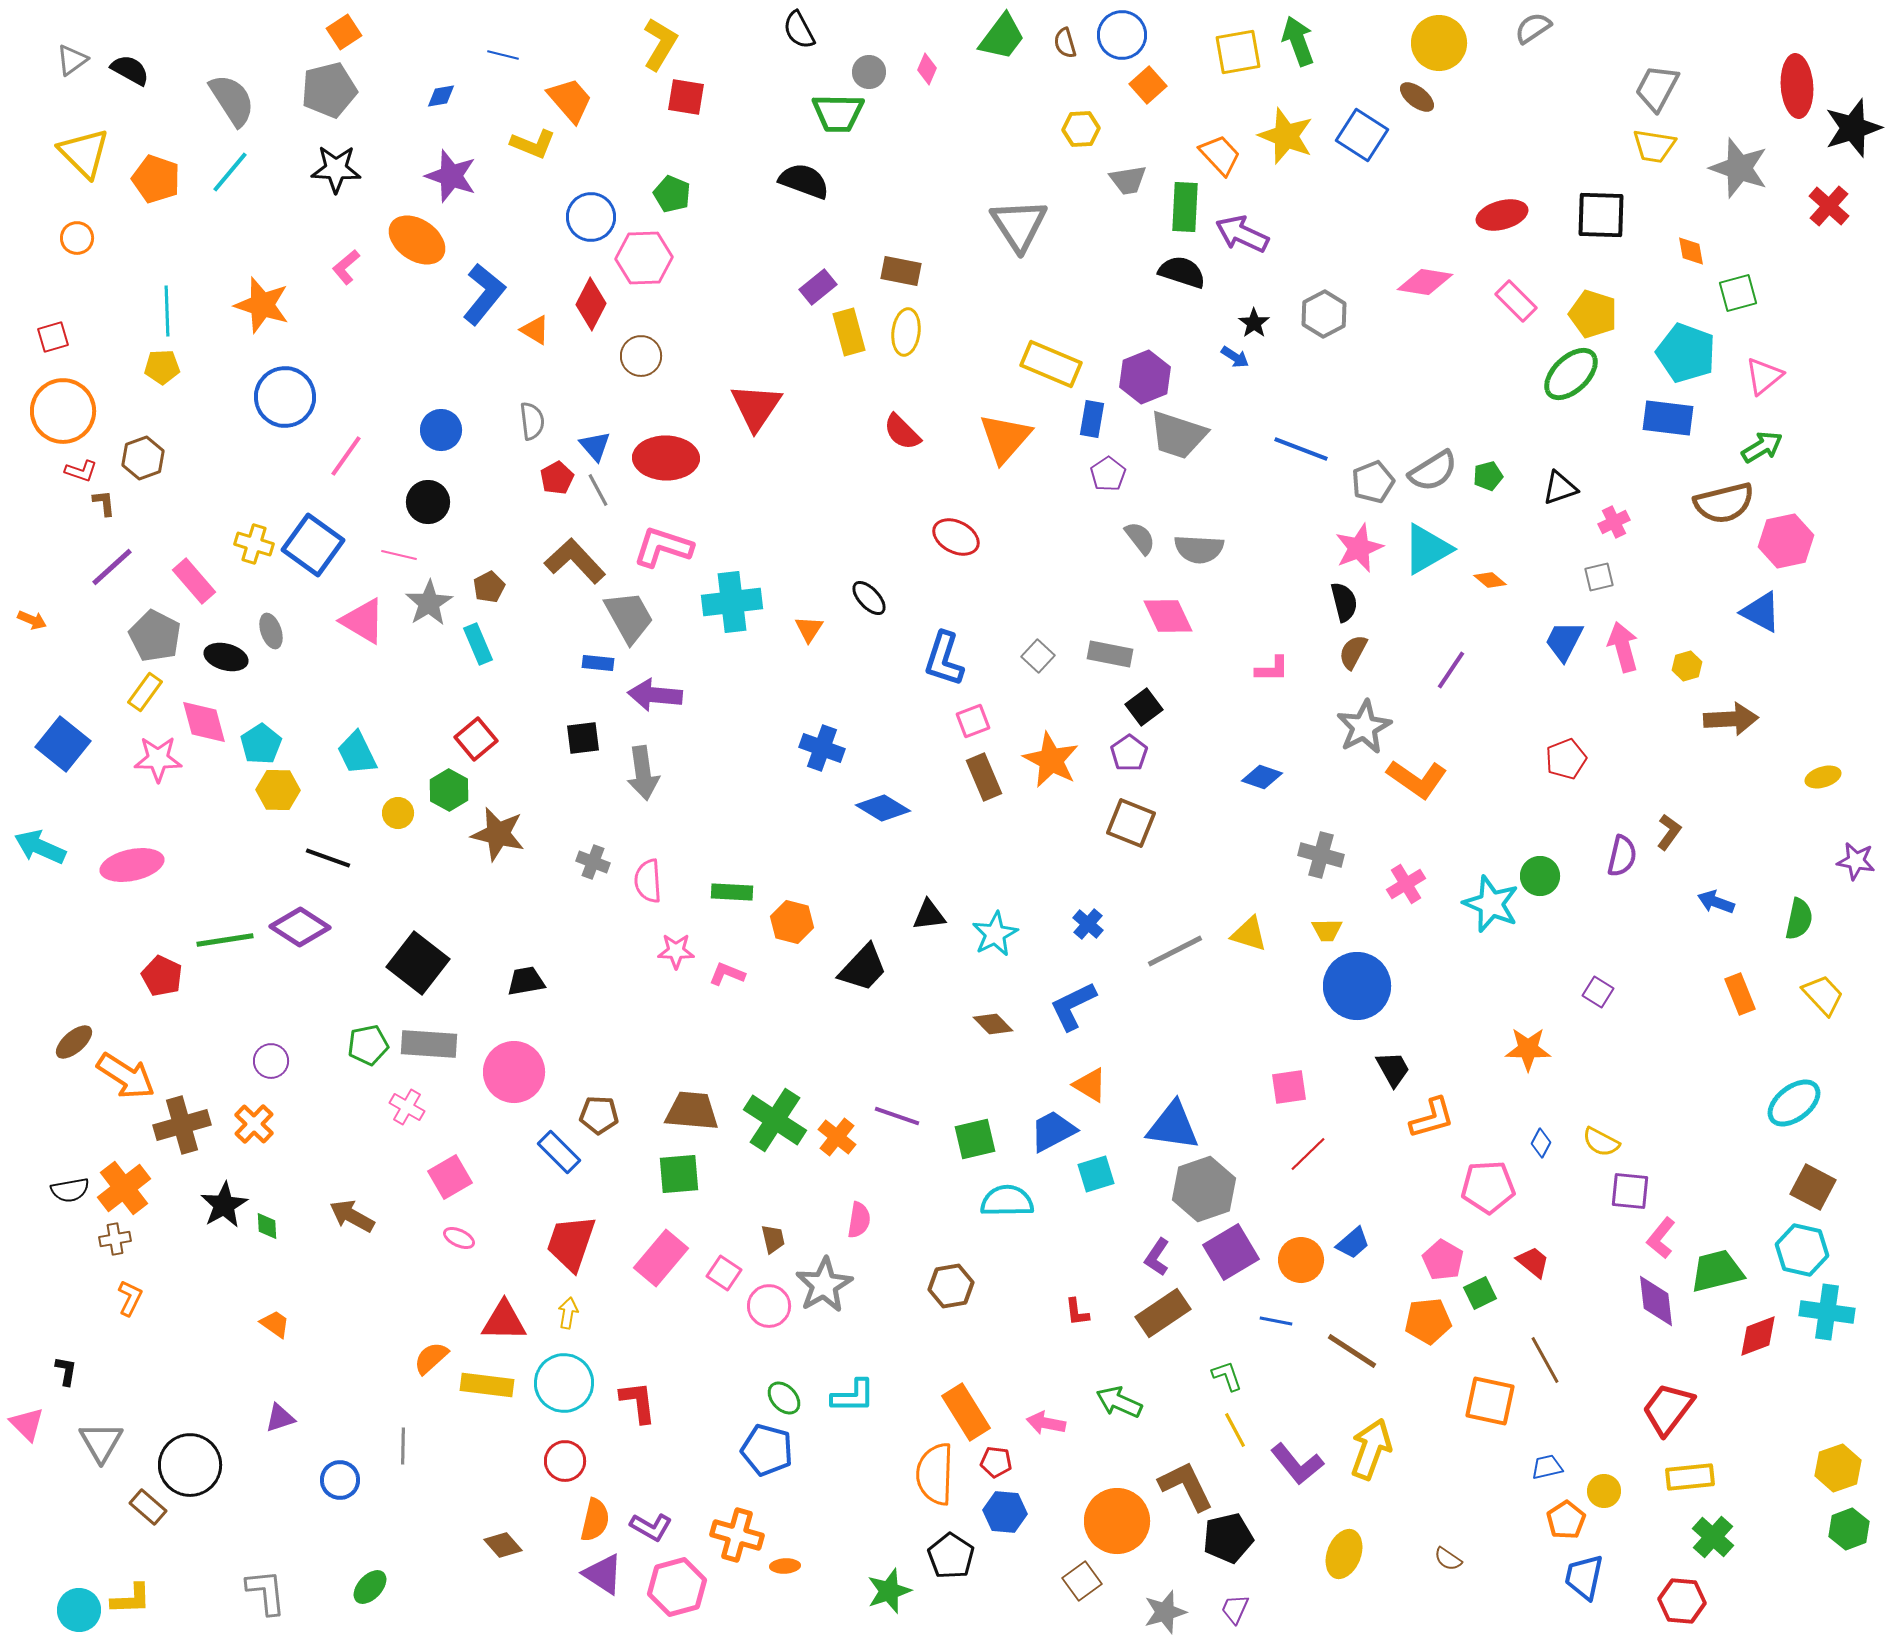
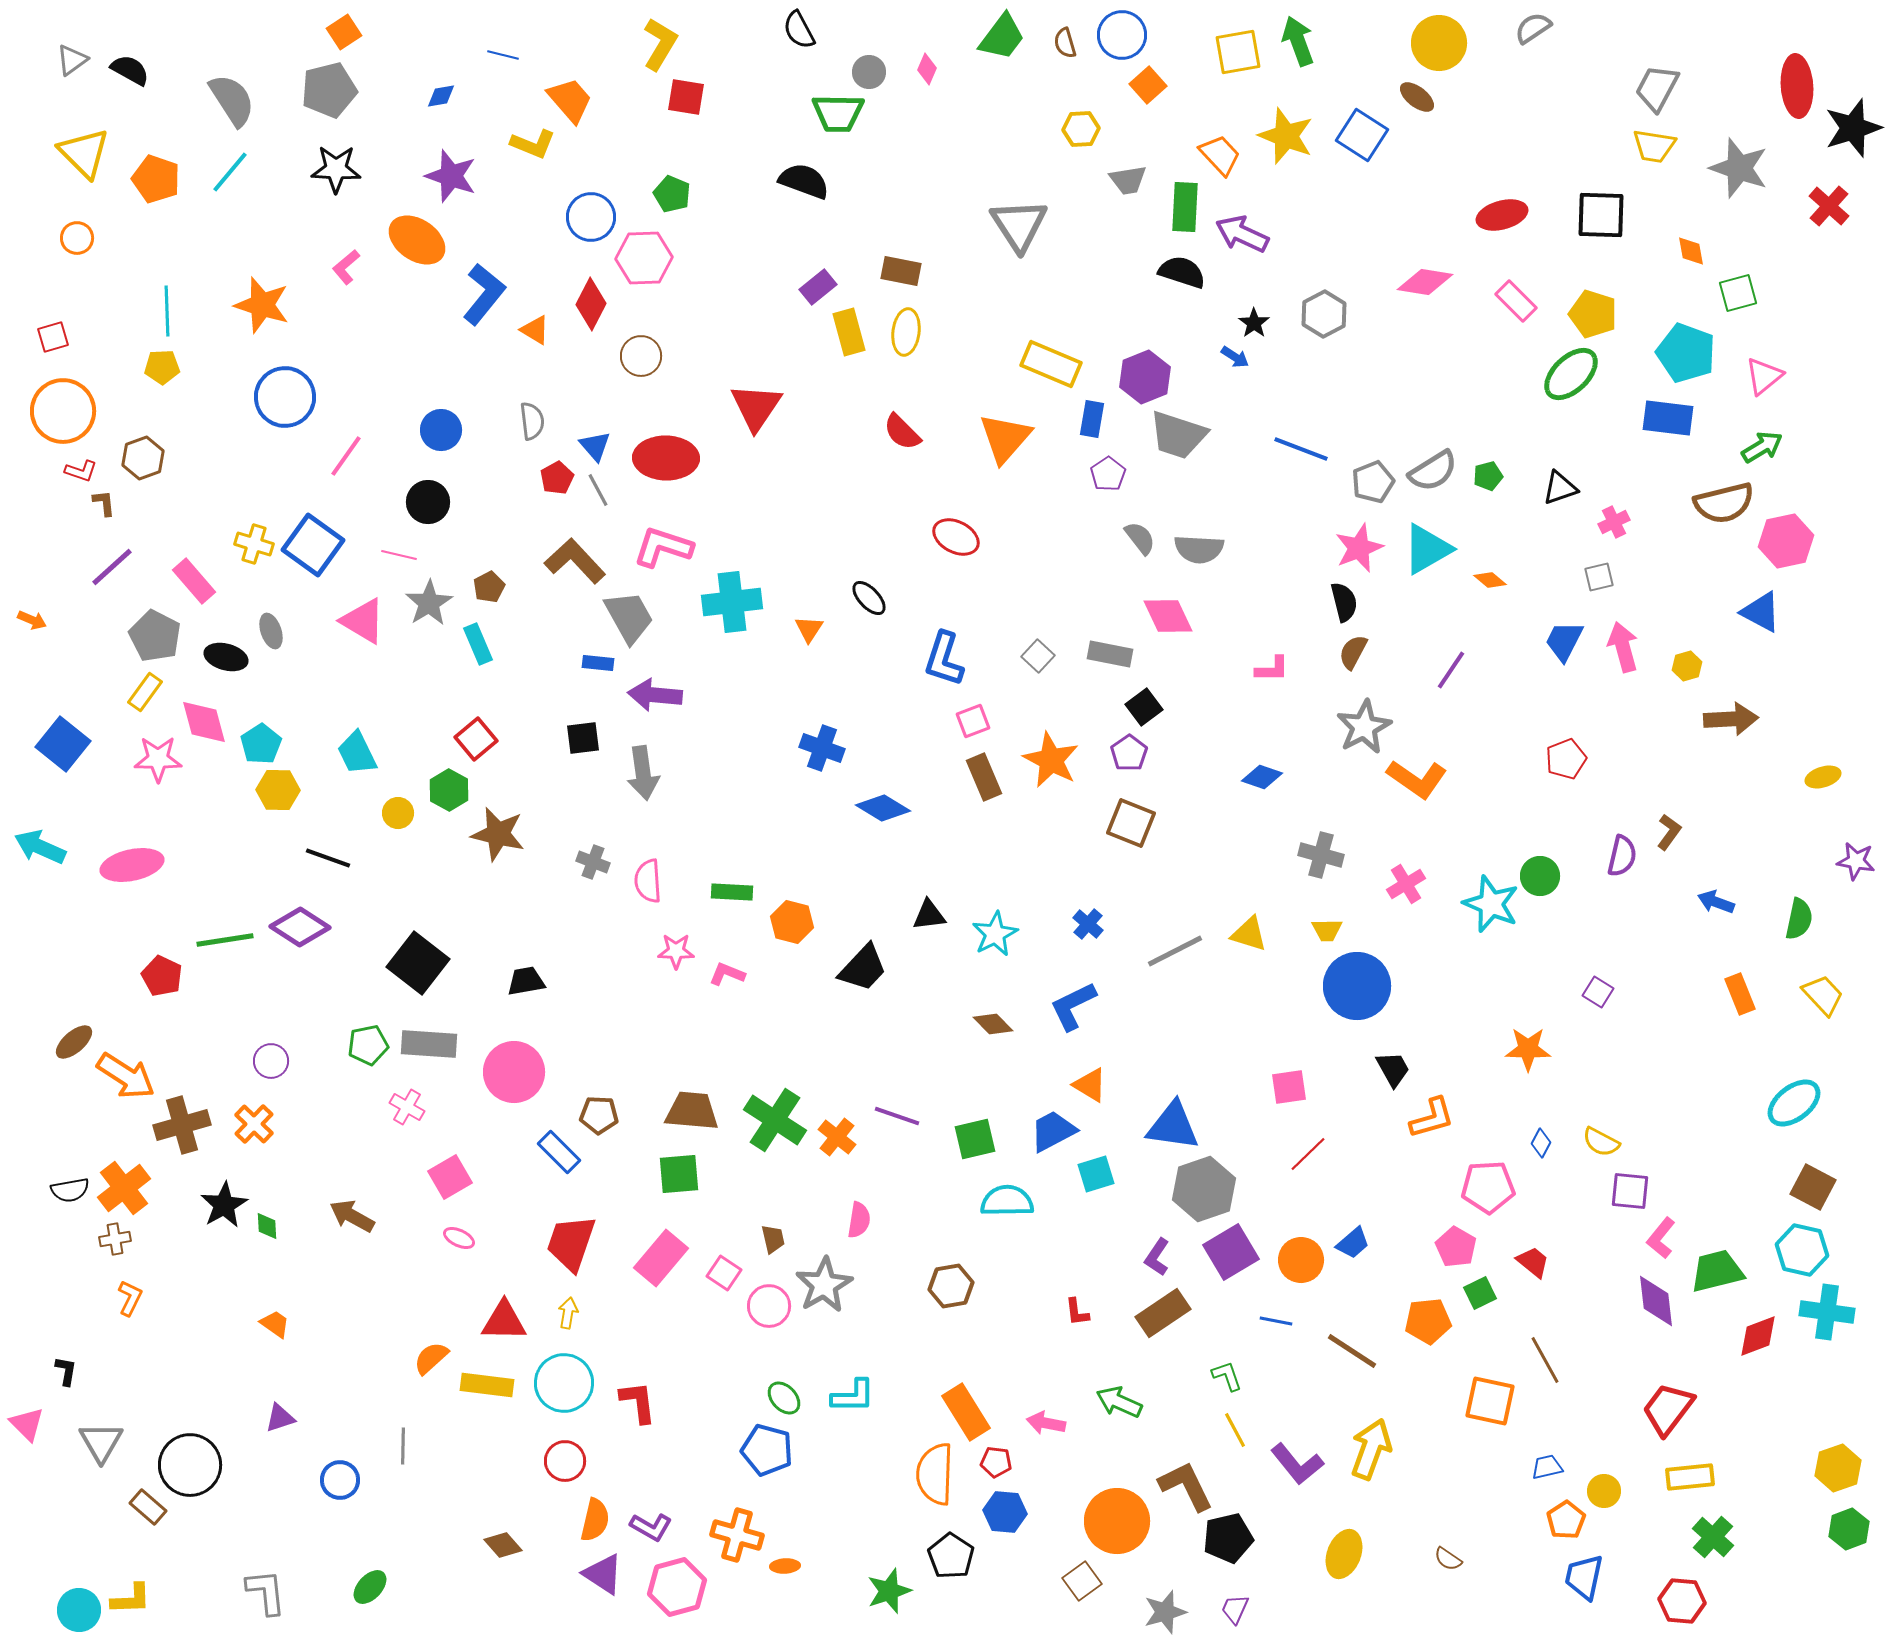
pink pentagon at (1443, 1260): moved 13 px right, 13 px up
